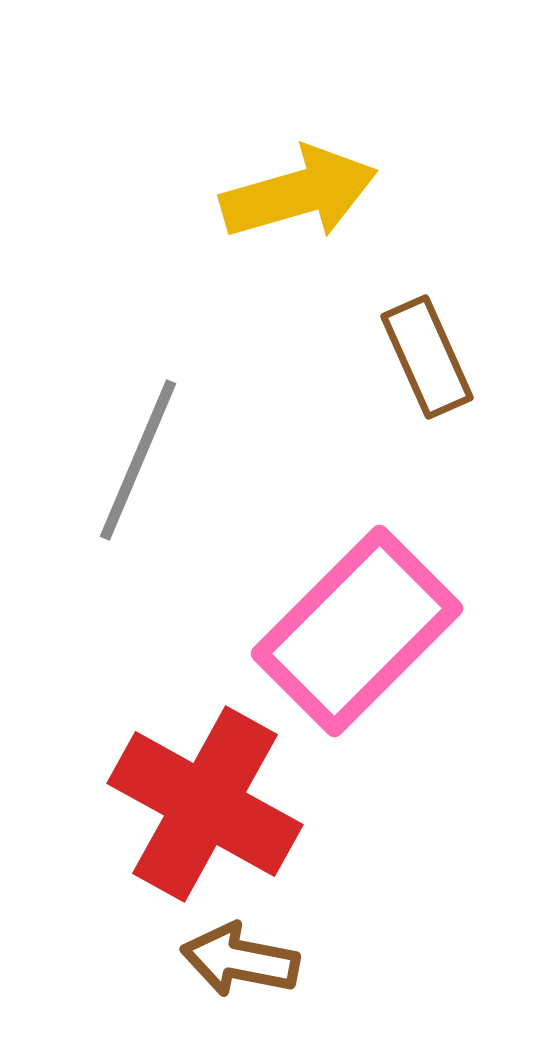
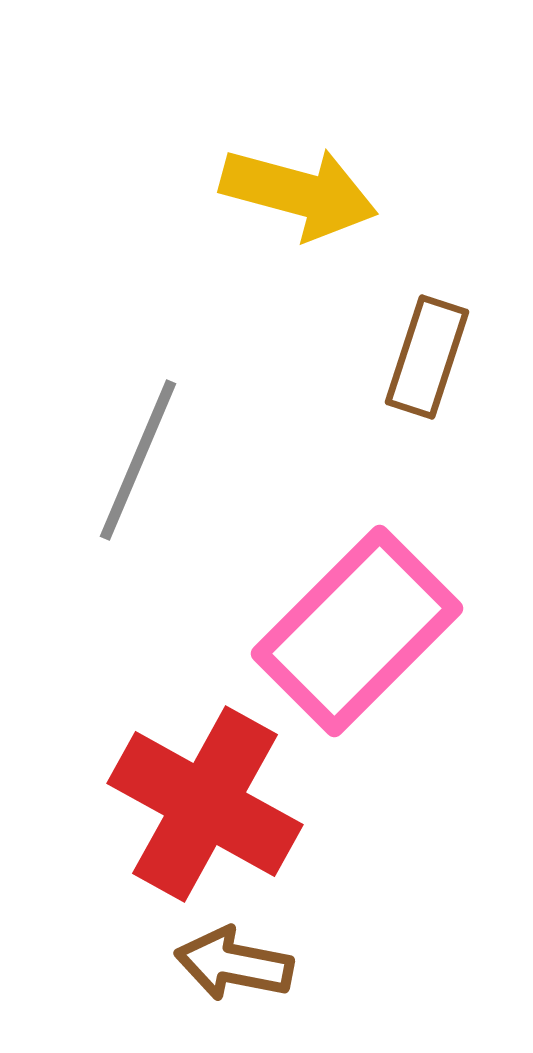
yellow arrow: rotated 31 degrees clockwise
brown rectangle: rotated 42 degrees clockwise
brown arrow: moved 6 px left, 4 px down
